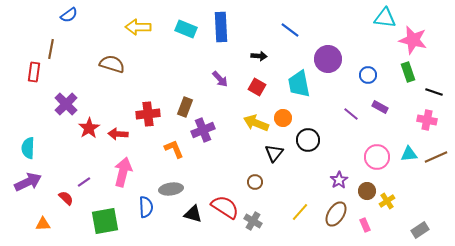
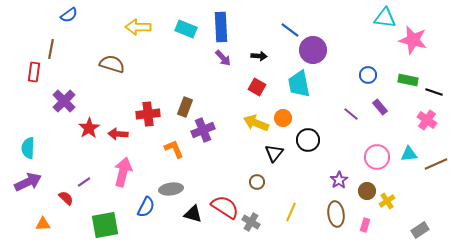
purple circle at (328, 59): moved 15 px left, 9 px up
green rectangle at (408, 72): moved 8 px down; rotated 60 degrees counterclockwise
purple arrow at (220, 79): moved 3 px right, 21 px up
purple cross at (66, 104): moved 2 px left, 3 px up
purple rectangle at (380, 107): rotated 21 degrees clockwise
pink cross at (427, 120): rotated 24 degrees clockwise
brown line at (436, 157): moved 7 px down
brown circle at (255, 182): moved 2 px right
blue semicircle at (146, 207): rotated 30 degrees clockwise
yellow line at (300, 212): moved 9 px left; rotated 18 degrees counterclockwise
brown ellipse at (336, 214): rotated 40 degrees counterclockwise
green square at (105, 221): moved 4 px down
gray cross at (253, 221): moved 2 px left, 1 px down
pink rectangle at (365, 225): rotated 40 degrees clockwise
